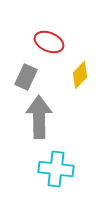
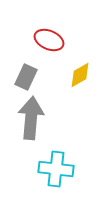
red ellipse: moved 2 px up
yellow diamond: rotated 16 degrees clockwise
gray arrow: moved 8 px left, 1 px down; rotated 6 degrees clockwise
